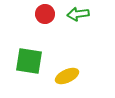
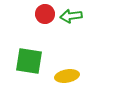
green arrow: moved 7 px left, 2 px down
yellow ellipse: rotated 15 degrees clockwise
